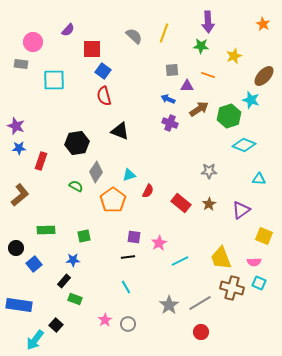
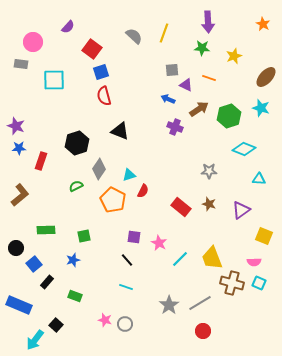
purple semicircle at (68, 30): moved 3 px up
green star at (201, 46): moved 1 px right, 2 px down
red square at (92, 49): rotated 36 degrees clockwise
blue square at (103, 71): moved 2 px left, 1 px down; rotated 35 degrees clockwise
orange line at (208, 75): moved 1 px right, 3 px down
brown ellipse at (264, 76): moved 2 px right, 1 px down
purple triangle at (187, 86): moved 1 px left, 1 px up; rotated 24 degrees clockwise
cyan star at (251, 100): moved 10 px right, 8 px down
purple cross at (170, 123): moved 5 px right, 4 px down
black hexagon at (77, 143): rotated 10 degrees counterclockwise
cyan diamond at (244, 145): moved 4 px down
gray diamond at (96, 172): moved 3 px right, 3 px up
green semicircle at (76, 186): rotated 56 degrees counterclockwise
red semicircle at (148, 191): moved 5 px left
orange pentagon at (113, 200): rotated 10 degrees counterclockwise
red rectangle at (181, 203): moved 4 px down
brown star at (209, 204): rotated 24 degrees counterclockwise
pink star at (159, 243): rotated 14 degrees counterclockwise
black line at (128, 257): moved 1 px left, 3 px down; rotated 56 degrees clockwise
yellow trapezoid at (221, 258): moved 9 px left
blue star at (73, 260): rotated 16 degrees counterclockwise
cyan line at (180, 261): moved 2 px up; rotated 18 degrees counterclockwise
black rectangle at (64, 281): moved 17 px left, 1 px down
cyan line at (126, 287): rotated 40 degrees counterclockwise
brown cross at (232, 288): moved 5 px up
green rectangle at (75, 299): moved 3 px up
blue rectangle at (19, 305): rotated 15 degrees clockwise
pink star at (105, 320): rotated 24 degrees counterclockwise
gray circle at (128, 324): moved 3 px left
red circle at (201, 332): moved 2 px right, 1 px up
